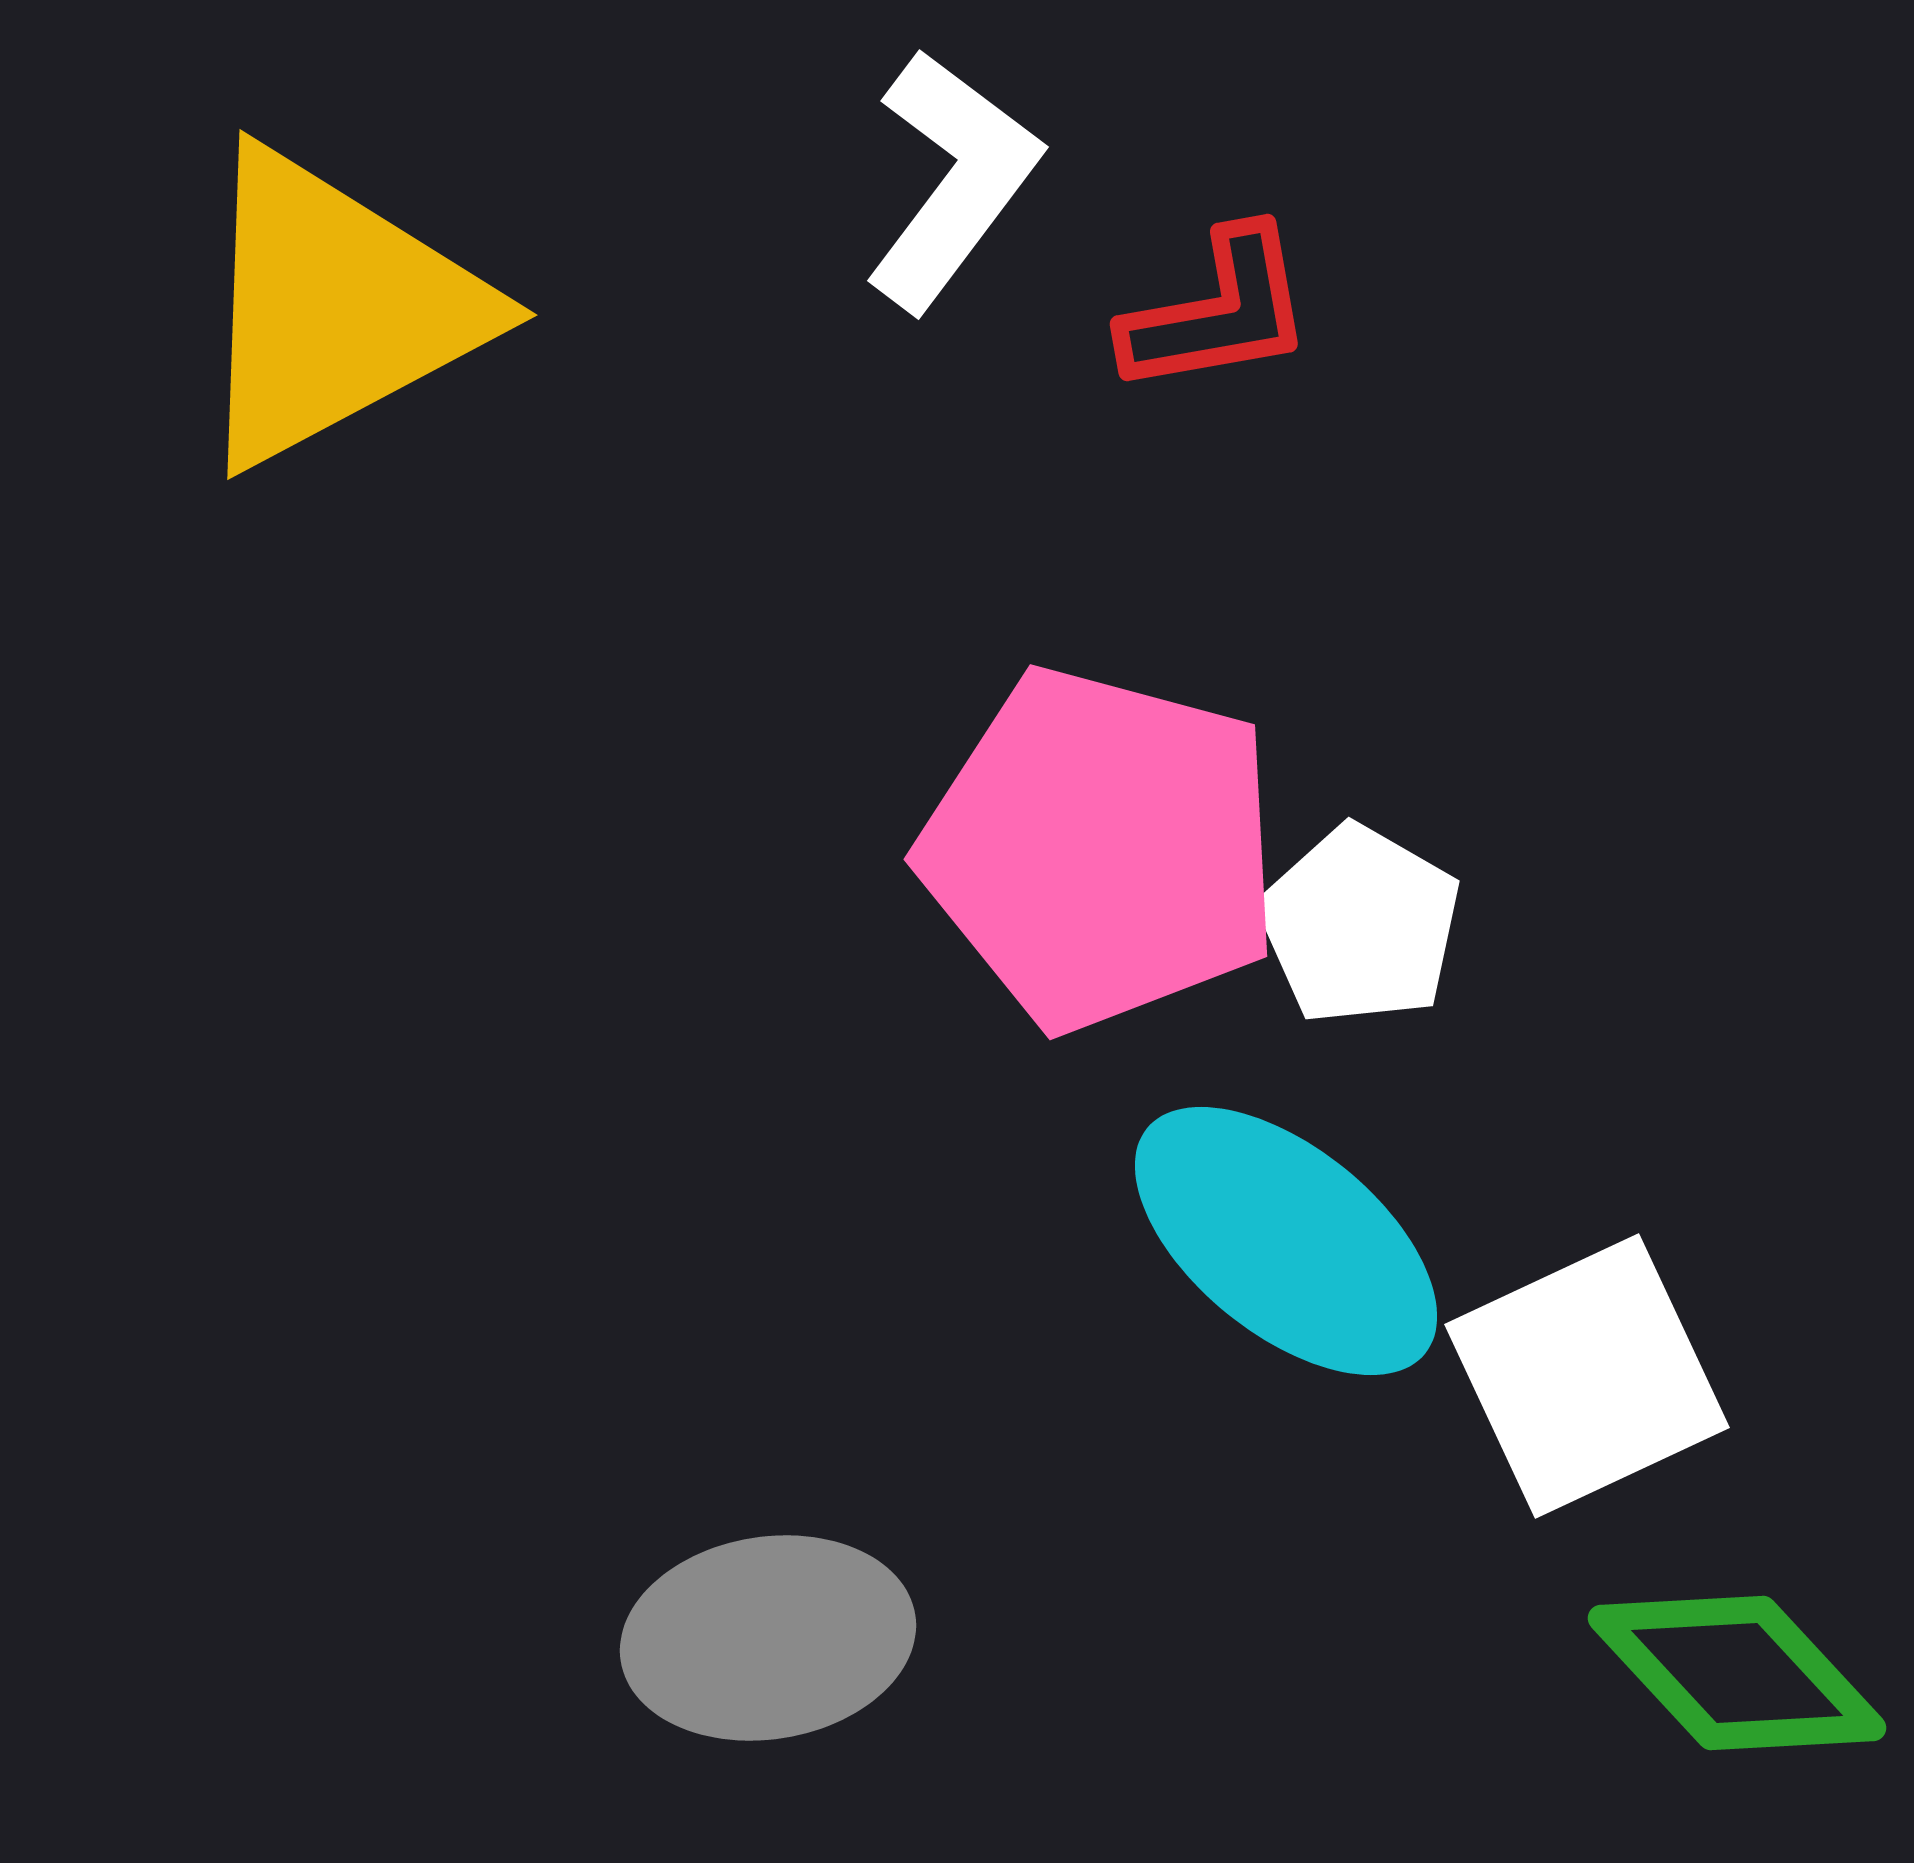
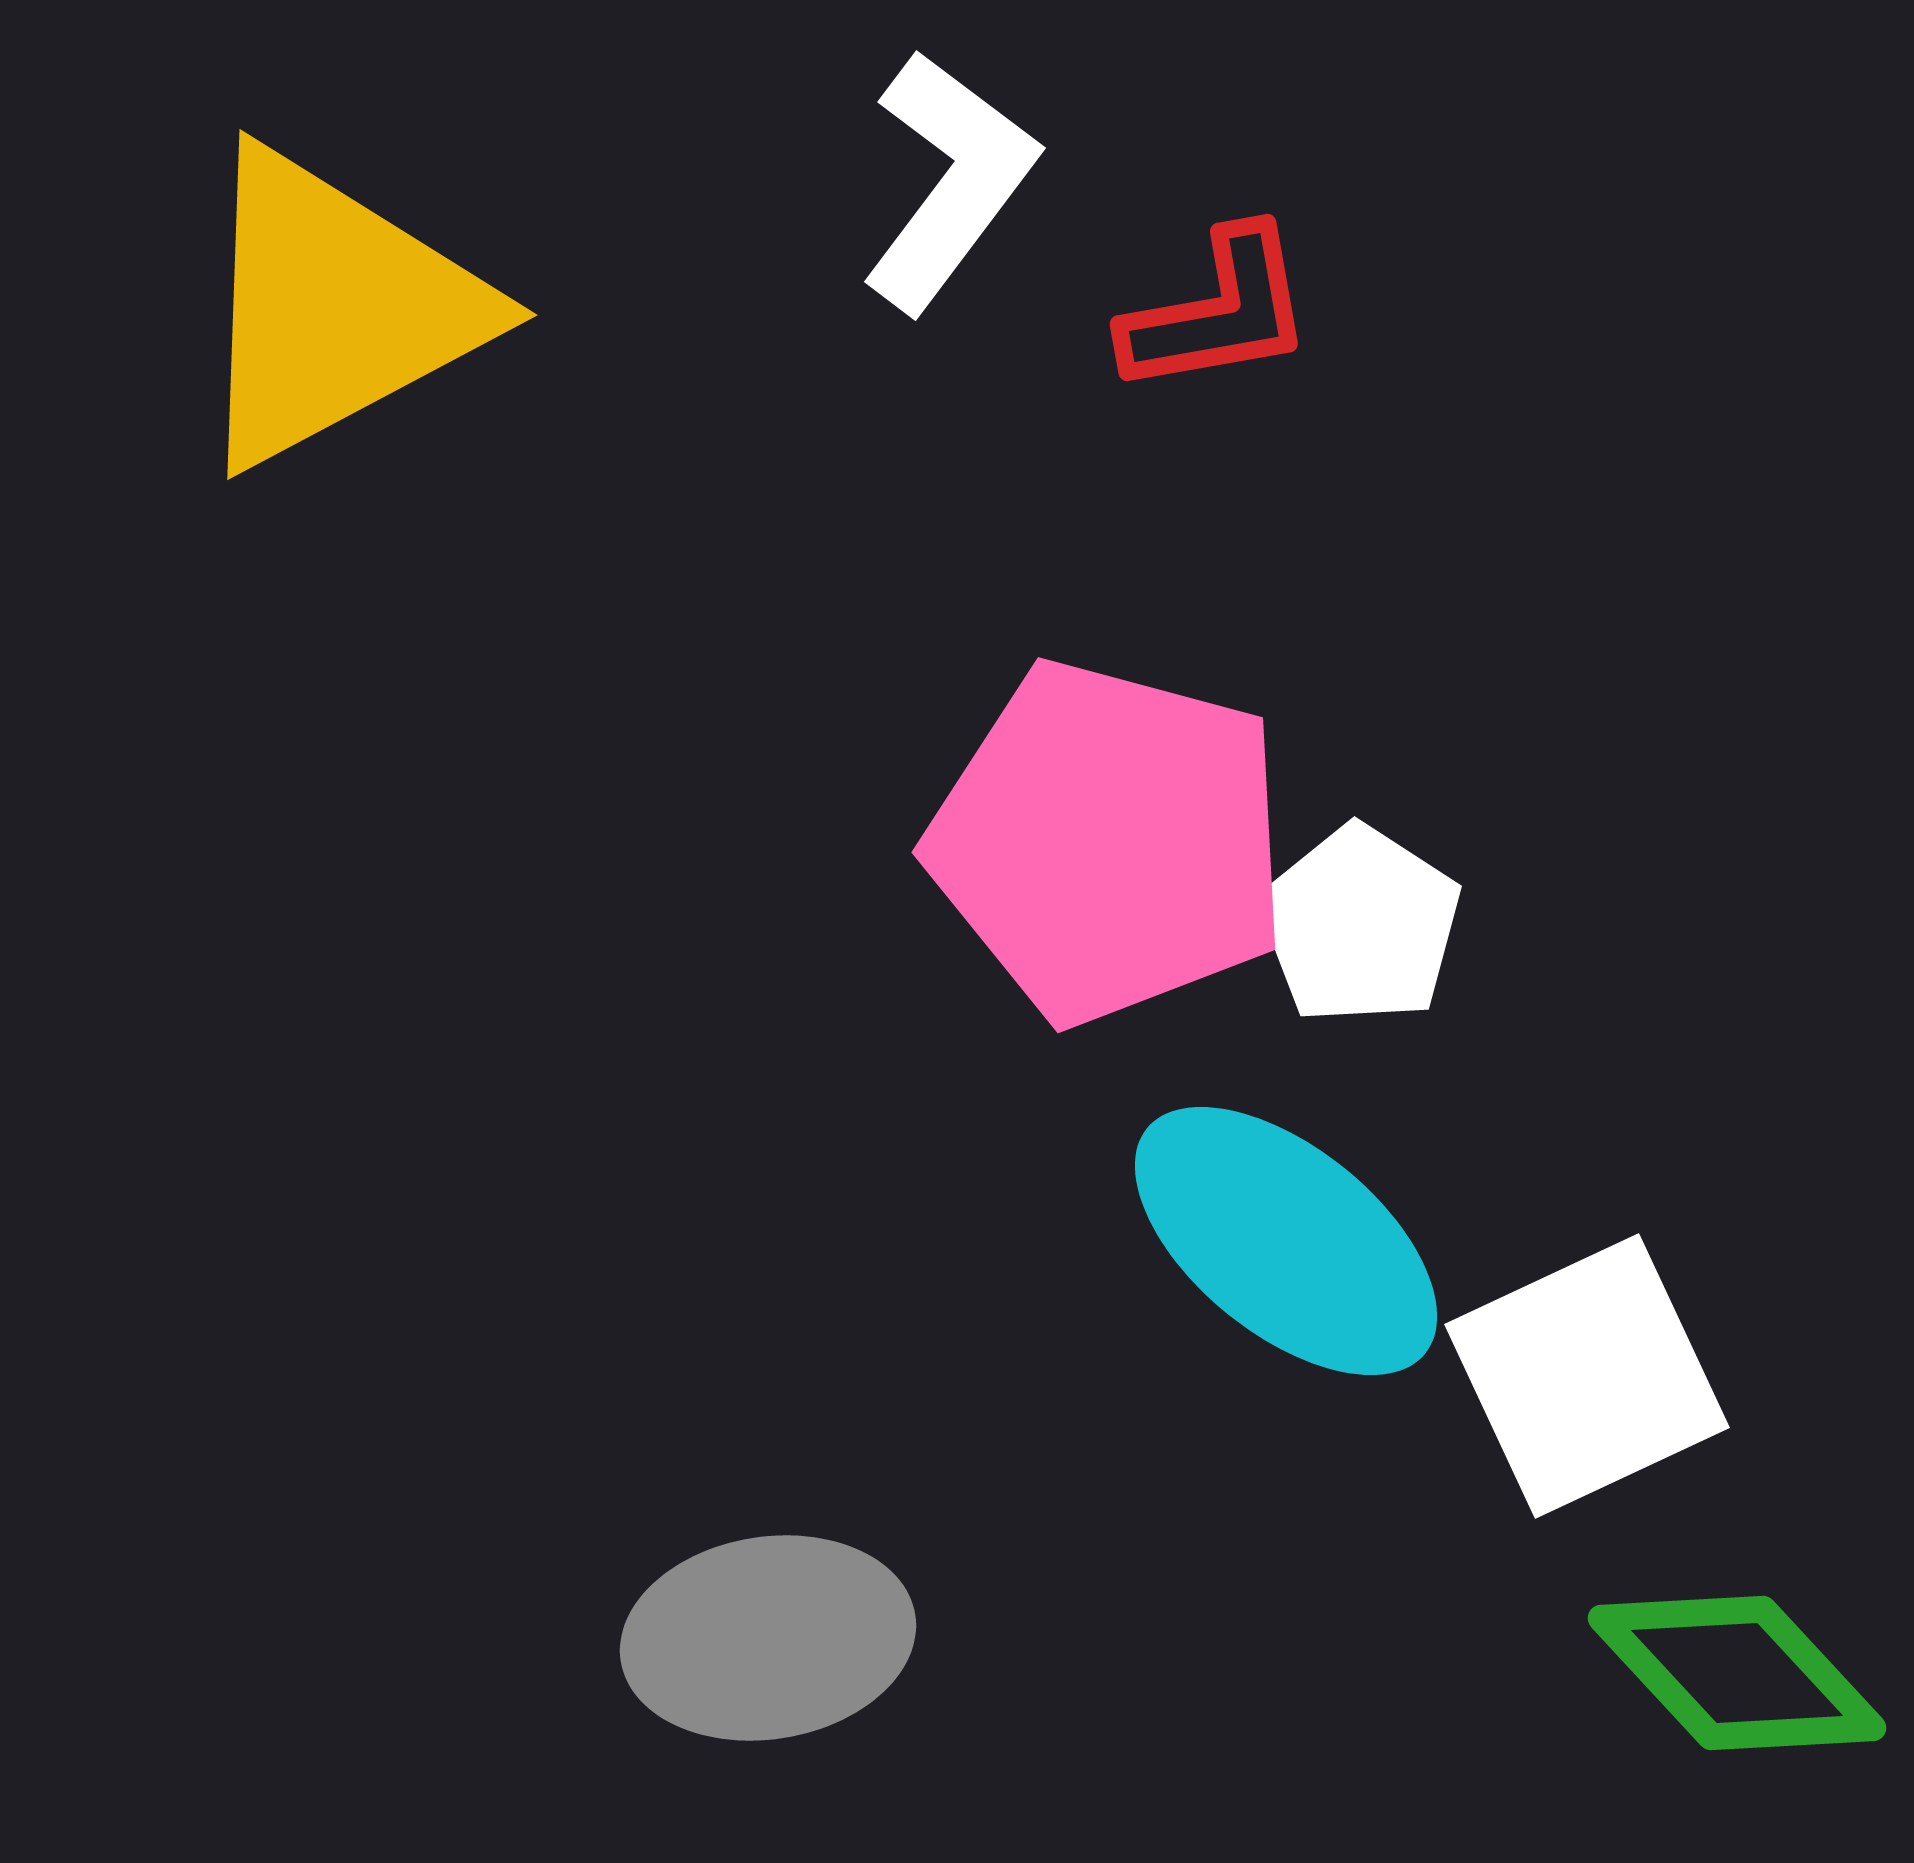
white L-shape: moved 3 px left, 1 px down
pink pentagon: moved 8 px right, 7 px up
white pentagon: rotated 3 degrees clockwise
